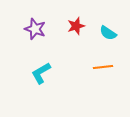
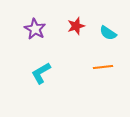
purple star: rotated 10 degrees clockwise
